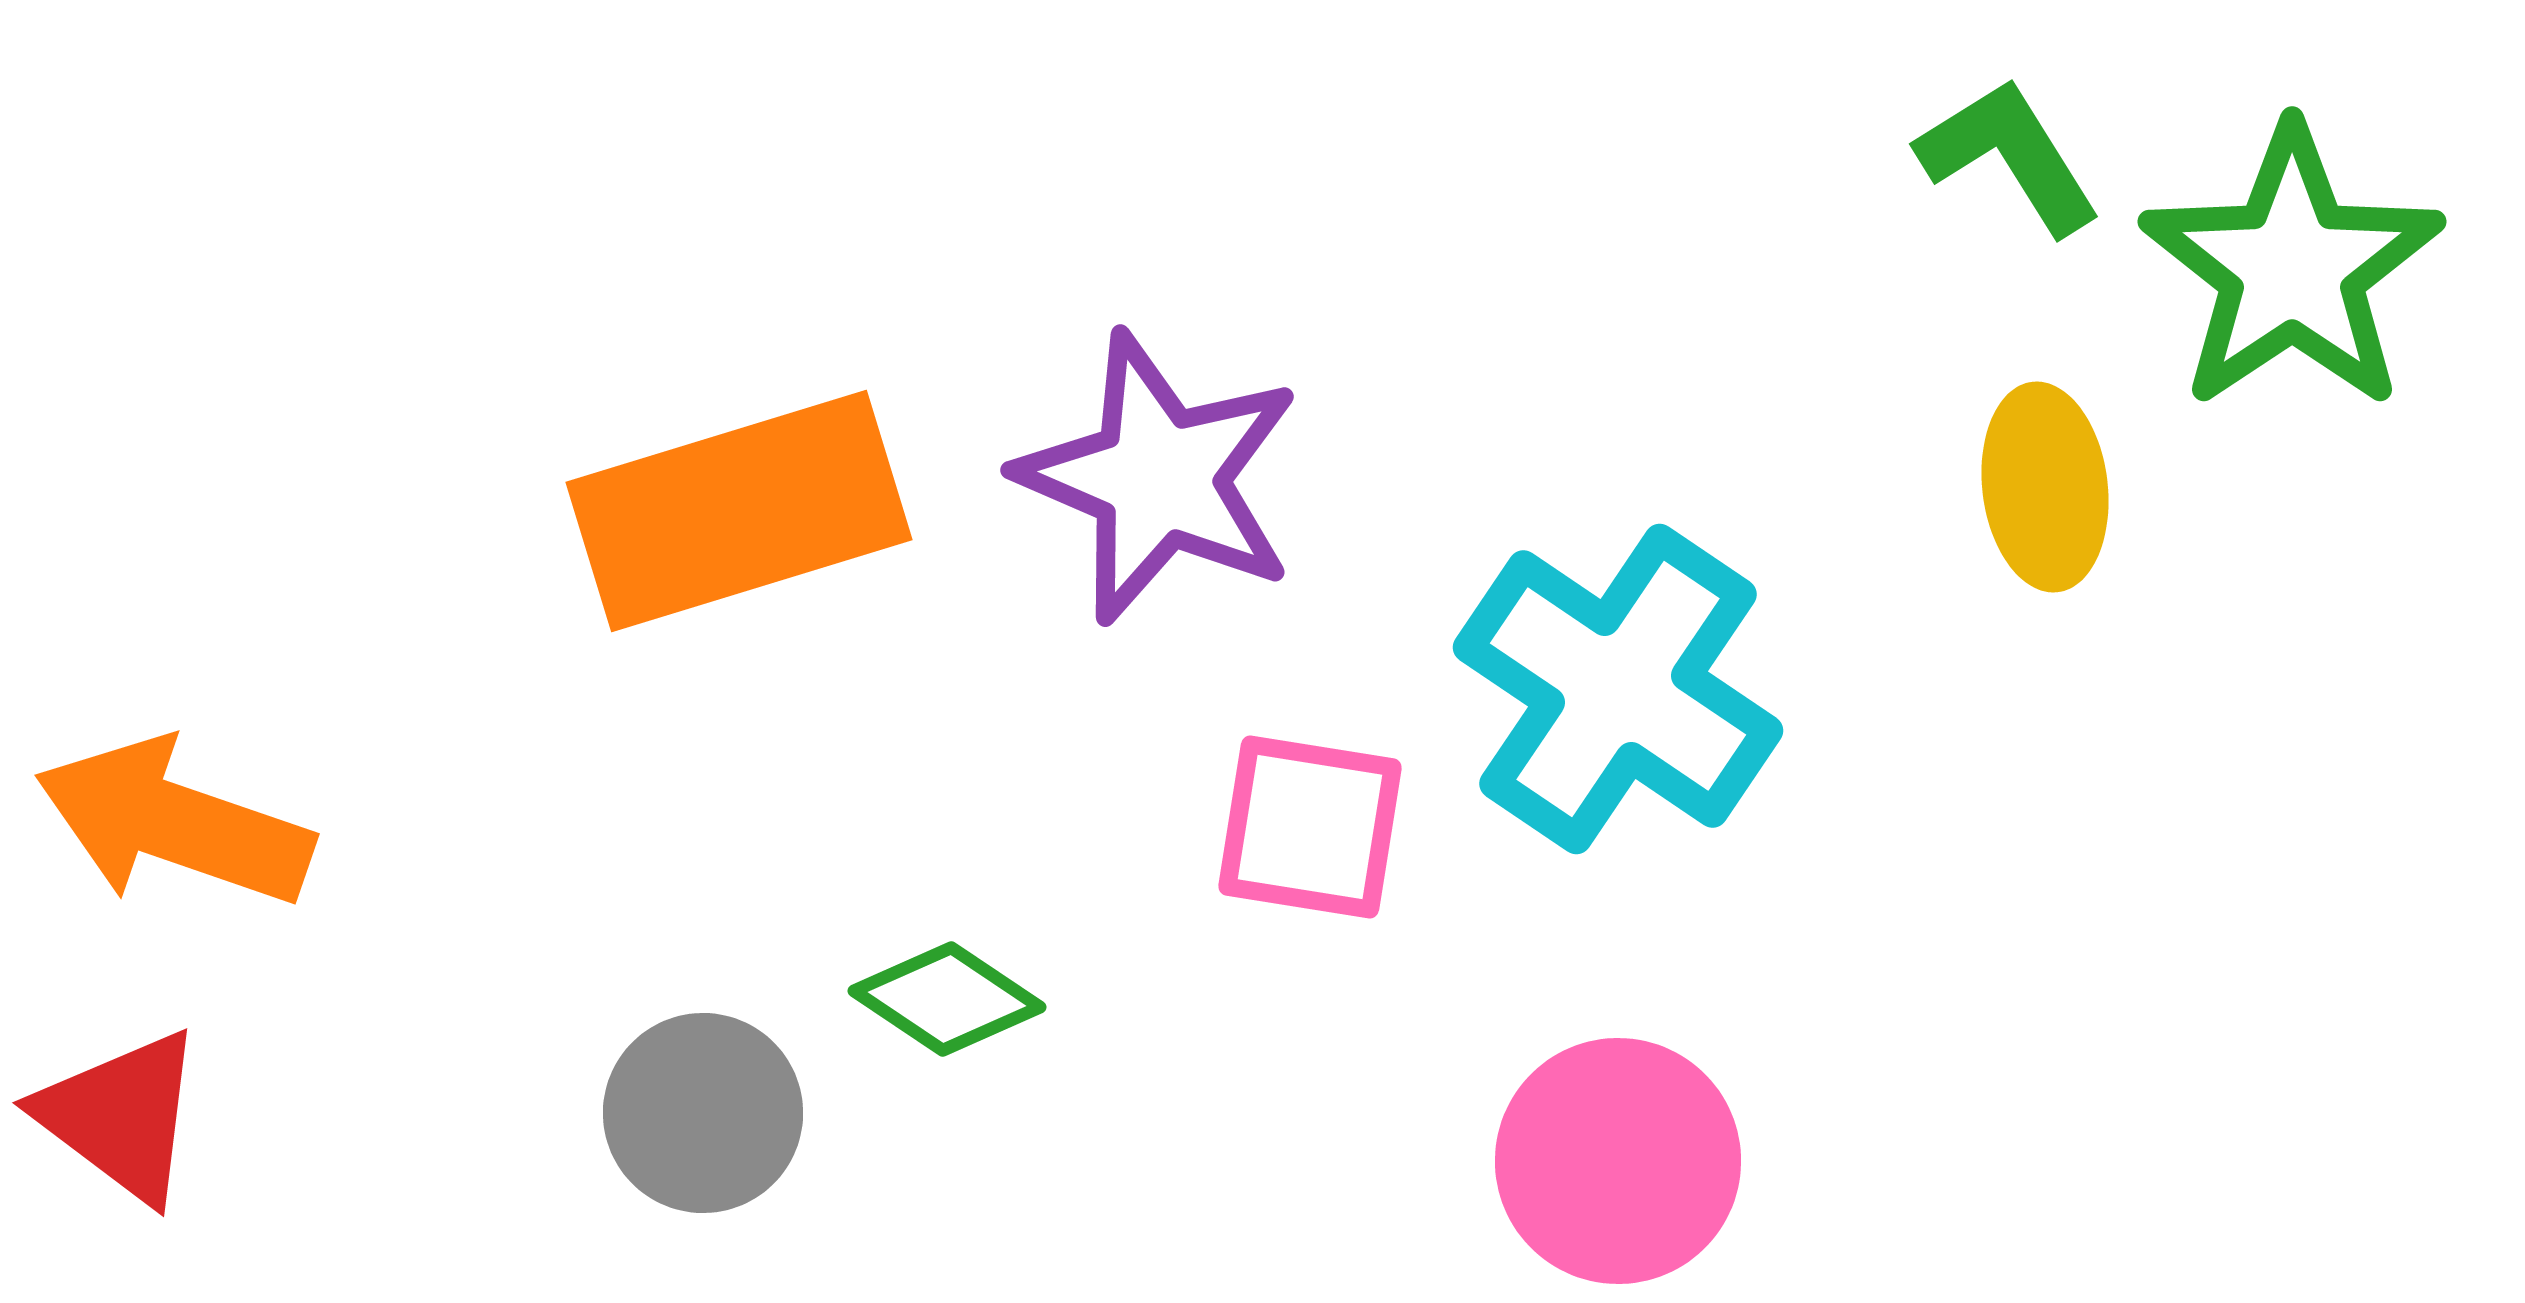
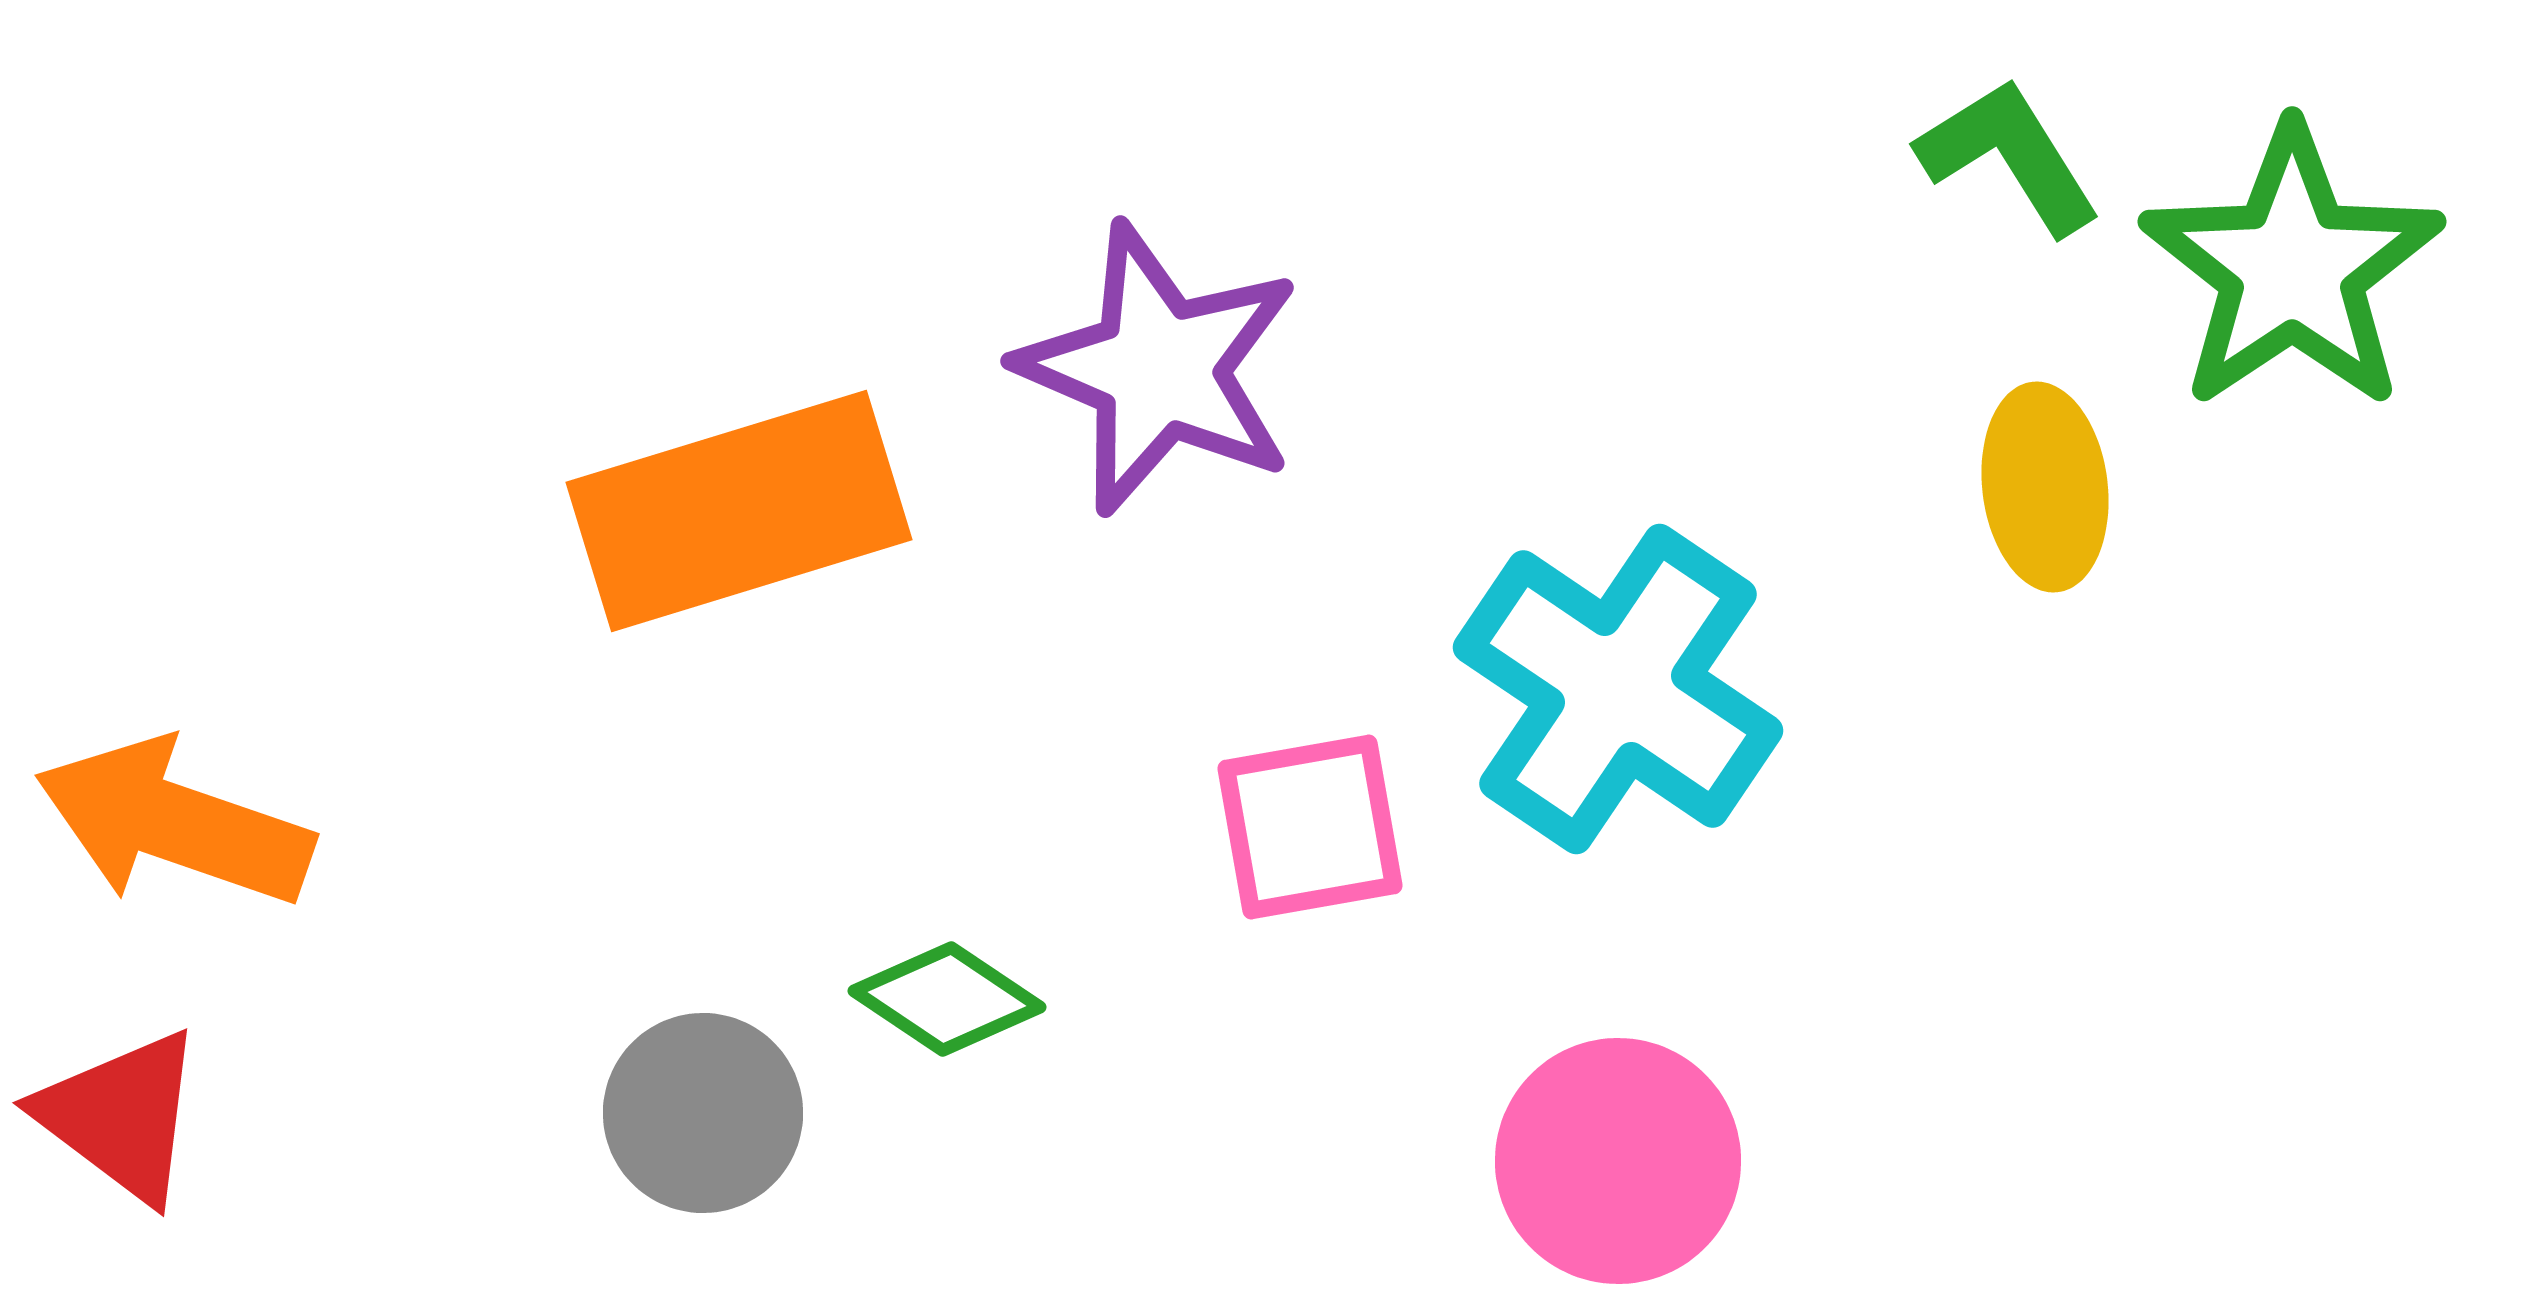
purple star: moved 109 px up
pink square: rotated 19 degrees counterclockwise
